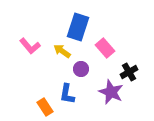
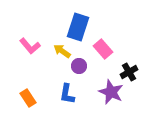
pink rectangle: moved 2 px left, 1 px down
purple circle: moved 2 px left, 3 px up
orange rectangle: moved 17 px left, 9 px up
